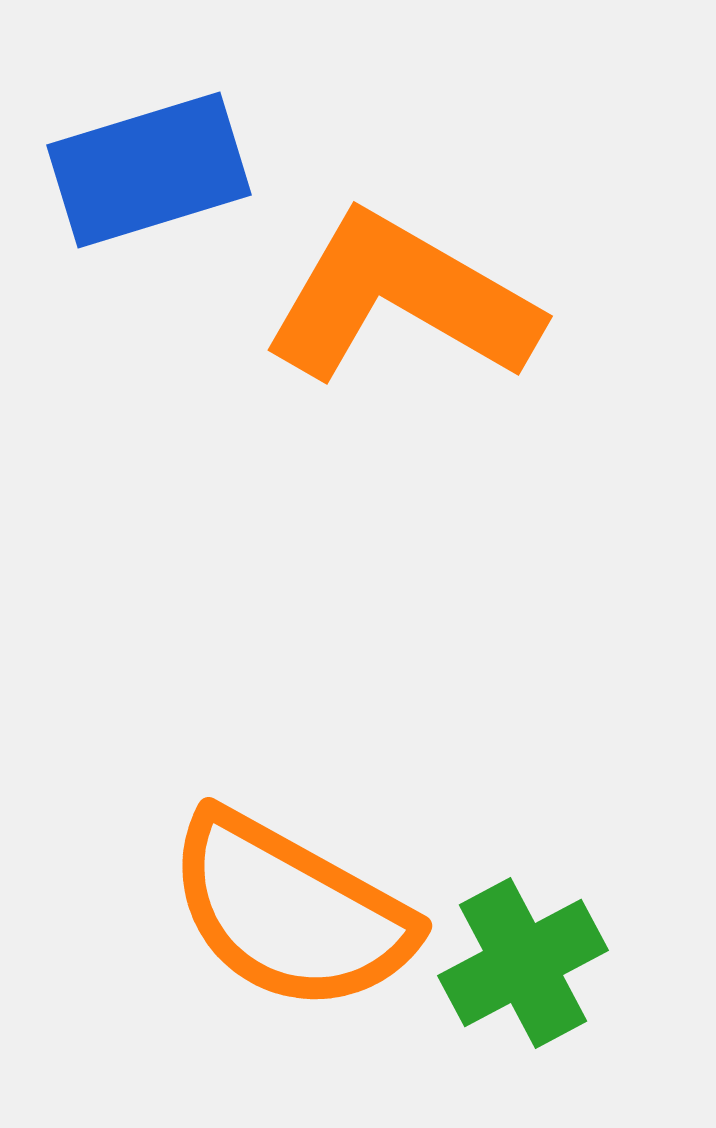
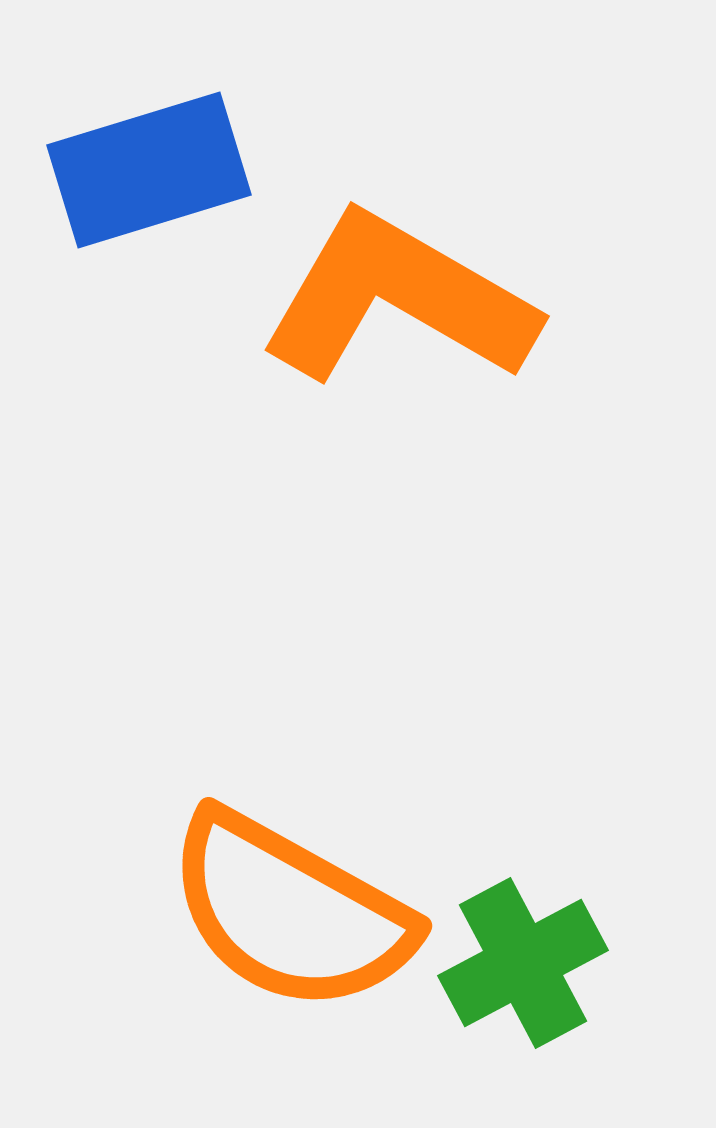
orange L-shape: moved 3 px left
